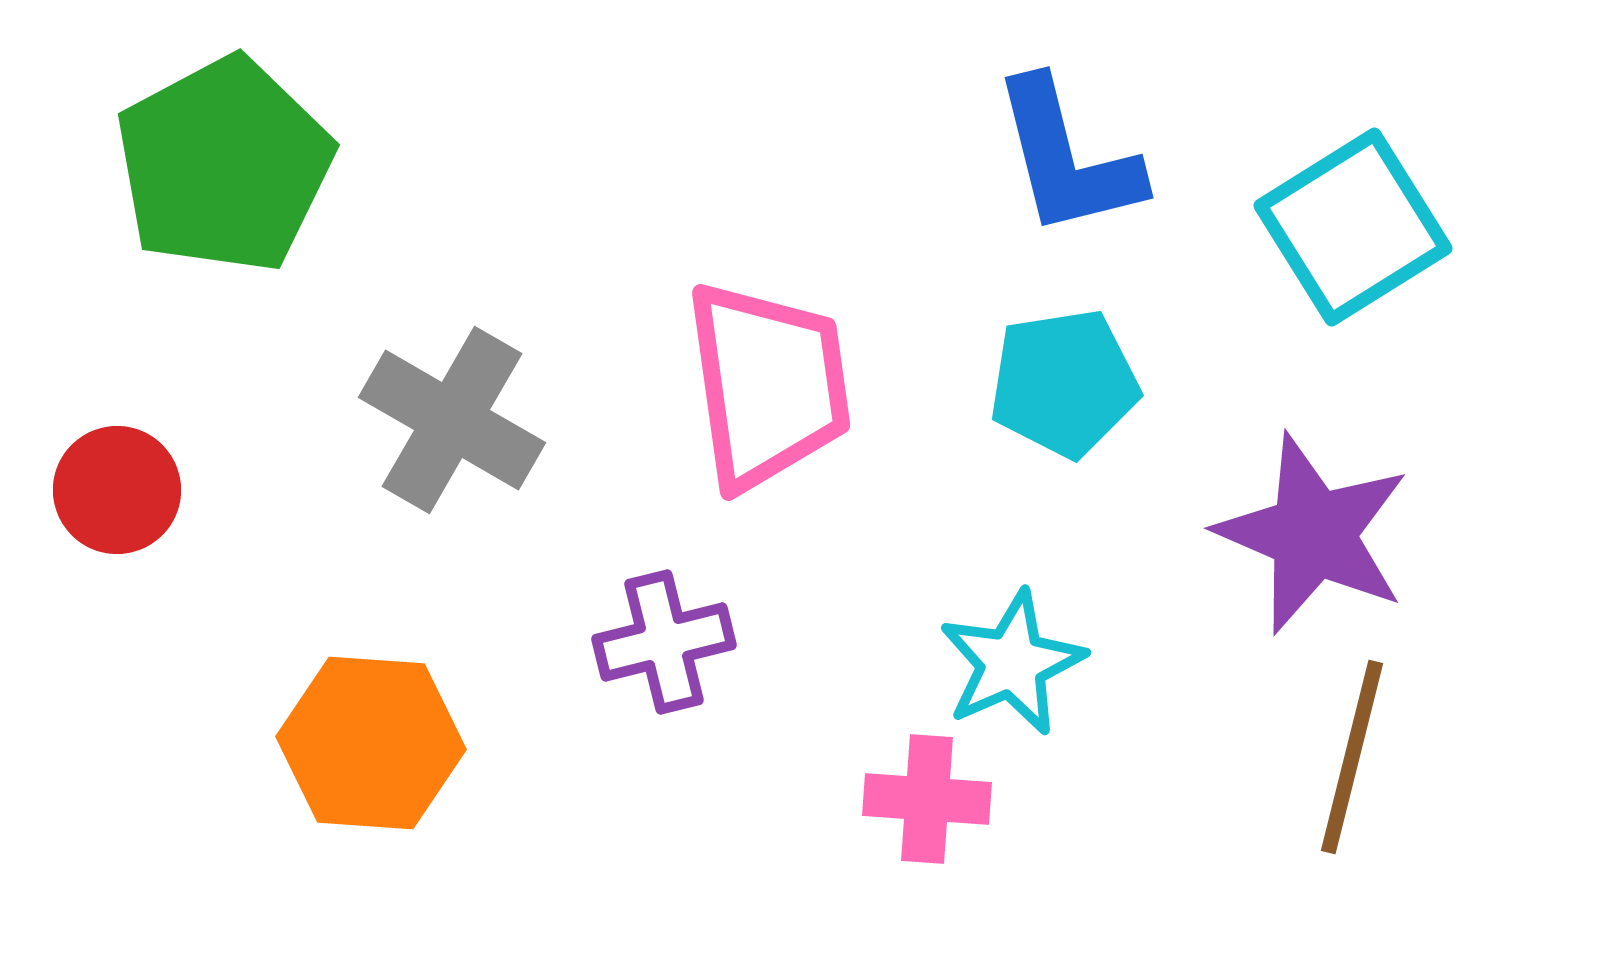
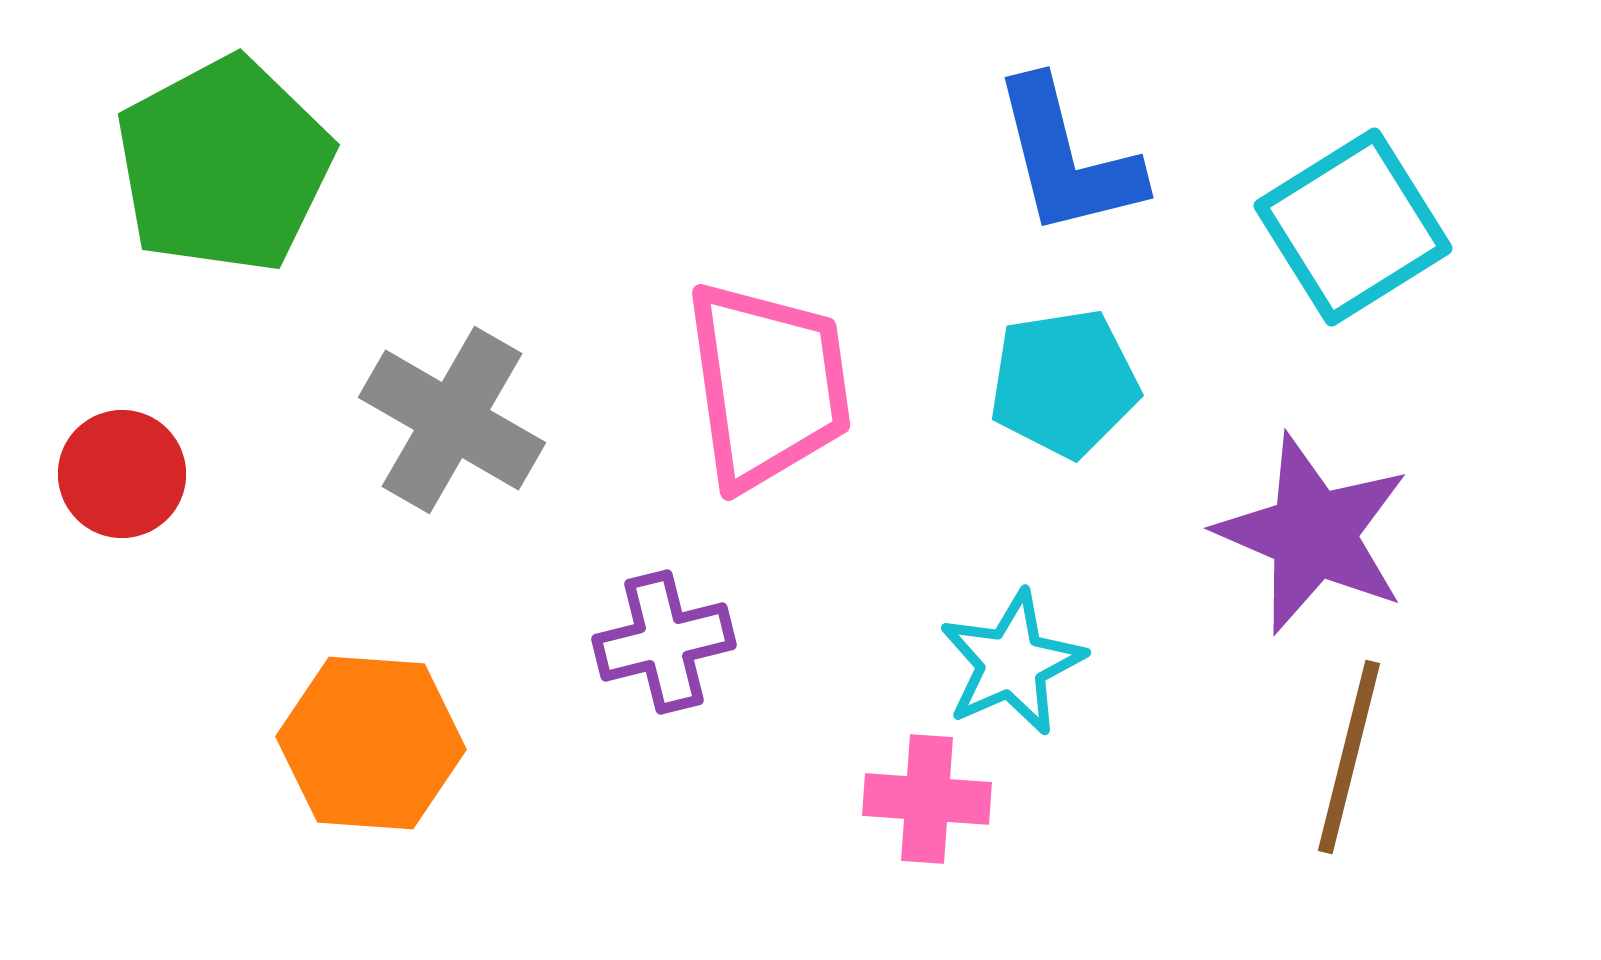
red circle: moved 5 px right, 16 px up
brown line: moved 3 px left
